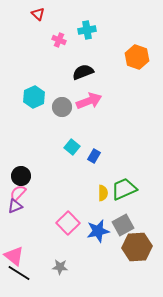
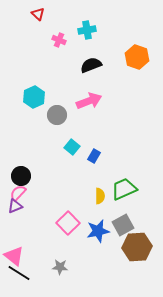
black semicircle: moved 8 px right, 7 px up
gray circle: moved 5 px left, 8 px down
yellow semicircle: moved 3 px left, 3 px down
